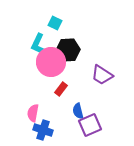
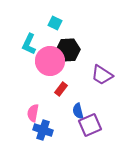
cyan L-shape: moved 9 px left
pink circle: moved 1 px left, 1 px up
